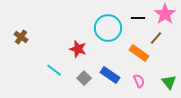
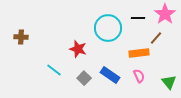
brown cross: rotated 32 degrees counterclockwise
orange rectangle: rotated 42 degrees counterclockwise
pink semicircle: moved 5 px up
